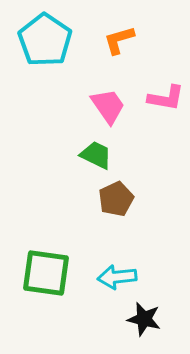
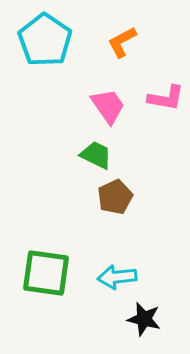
orange L-shape: moved 3 px right, 2 px down; rotated 12 degrees counterclockwise
brown pentagon: moved 1 px left, 2 px up
